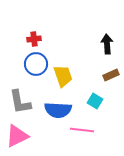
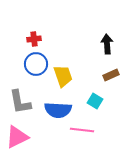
pink triangle: moved 1 px down
